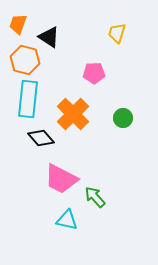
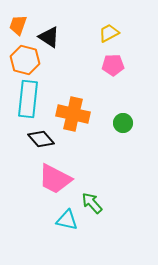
orange trapezoid: moved 1 px down
yellow trapezoid: moved 8 px left; rotated 45 degrees clockwise
pink pentagon: moved 19 px right, 8 px up
orange cross: rotated 32 degrees counterclockwise
green circle: moved 5 px down
black diamond: moved 1 px down
pink trapezoid: moved 6 px left
green arrow: moved 3 px left, 6 px down
